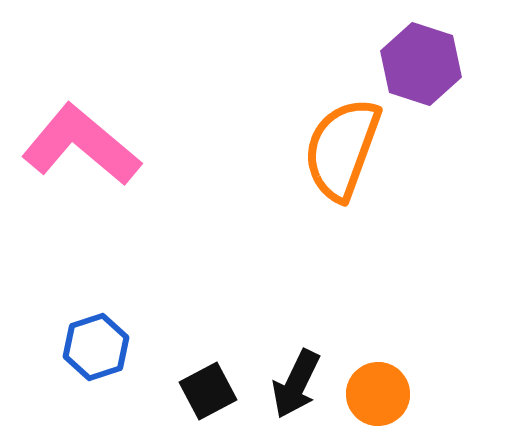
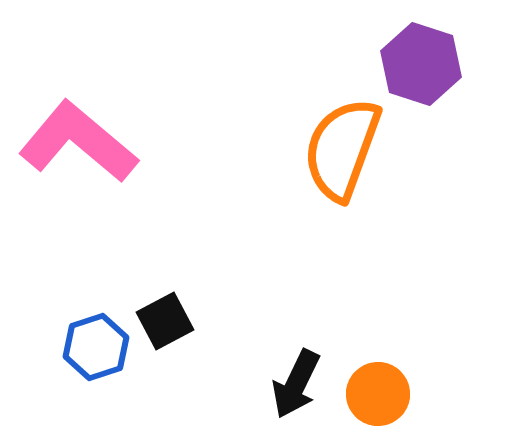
pink L-shape: moved 3 px left, 3 px up
black square: moved 43 px left, 70 px up
